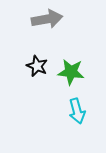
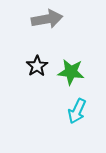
black star: rotated 15 degrees clockwise
cyan arrow: rotated 40 degrees clockwise
